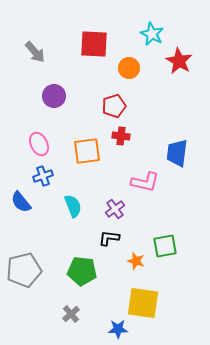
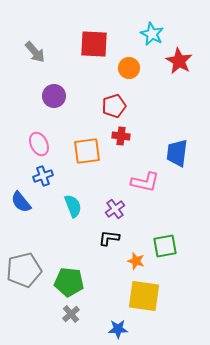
green pentagon: moved 13 px left, 11 px down
yellow square: moved 1 px right, 7 px up
